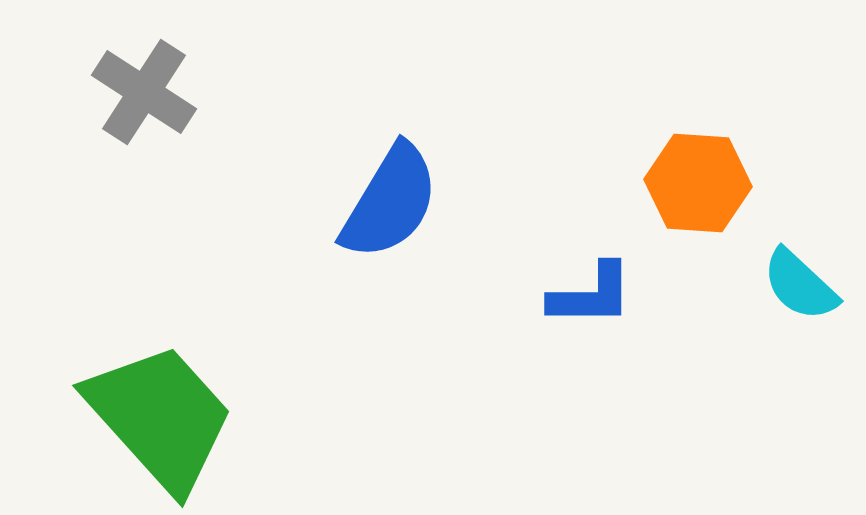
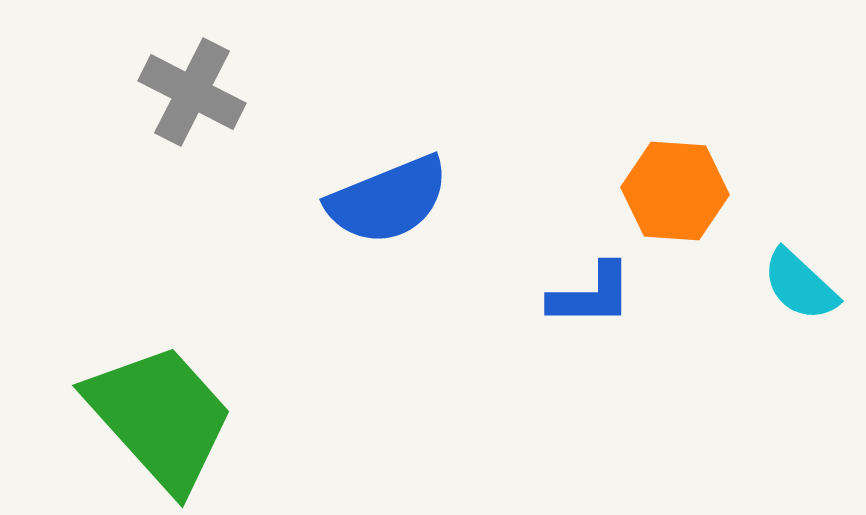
gray cross: moved 48 px right; rotated 6 degrees counterclockwise
orange hexagon: moved 23 px left, 8 px down
blue semicircle: moved 2 px left, 2 px up; rotated 37 degrees clockwise
